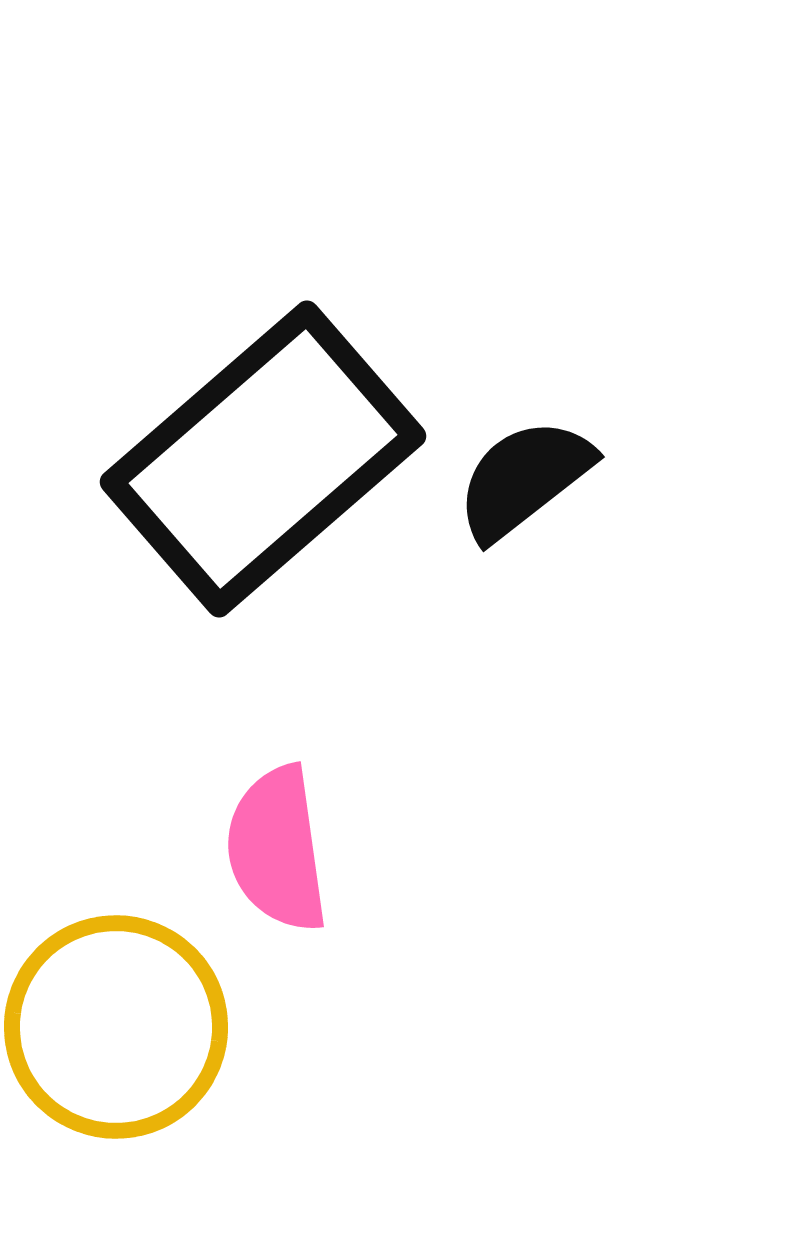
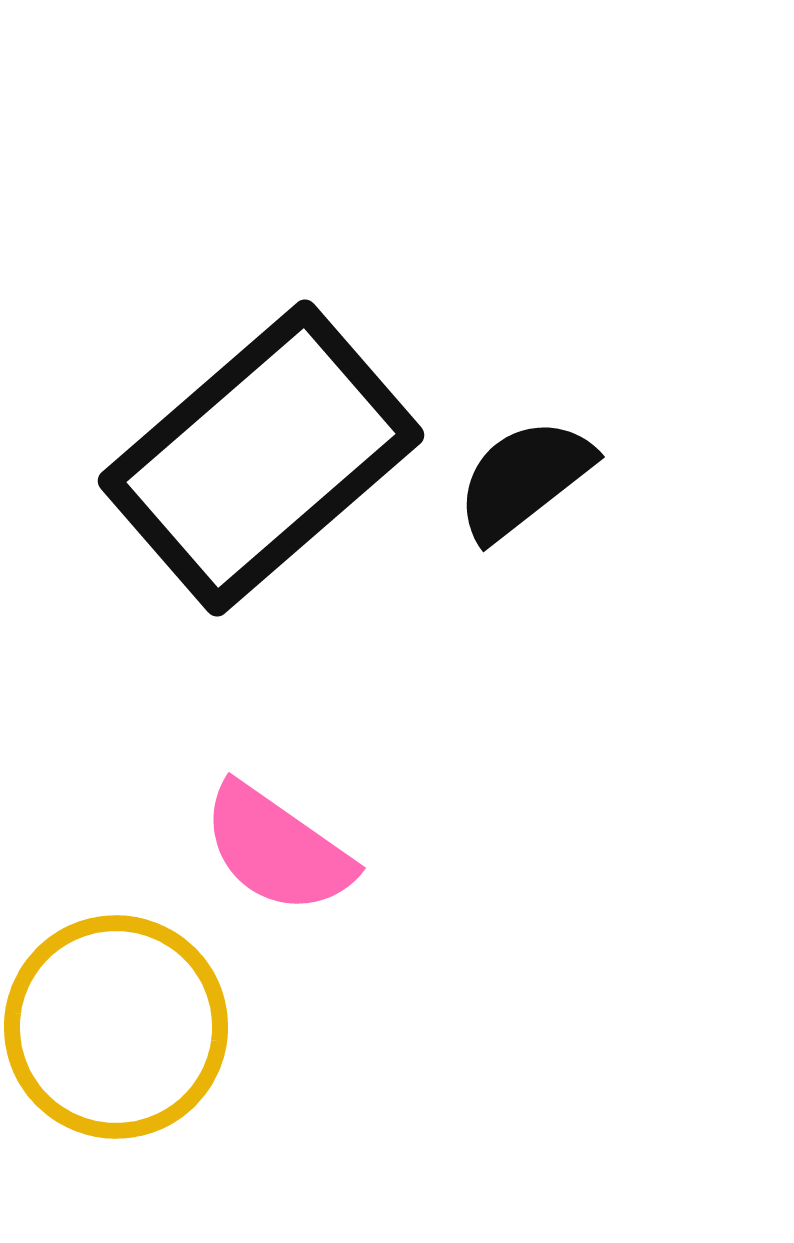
black rectangle: moved 2 px left, 1 px up
pink semicircle: rotated 47 degrees counterclockwise
